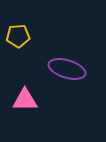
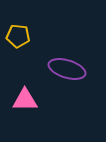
yellow pentagon: rotated 10 degrees clockwise
